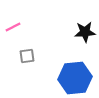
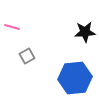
pink line: moved 1 px left; rotated 42 degrees clockwise
gray square: rotated 21 degrees counterclockwise
